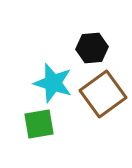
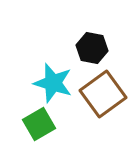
black hexagon: rotated 16 degrees clockwise
green square: rotated 20 degrees counterclockwise
